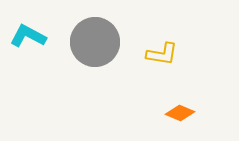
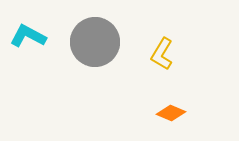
yellow L-shape: rotated 112 degrees clockwise
orange diamond: moved 9 px left
